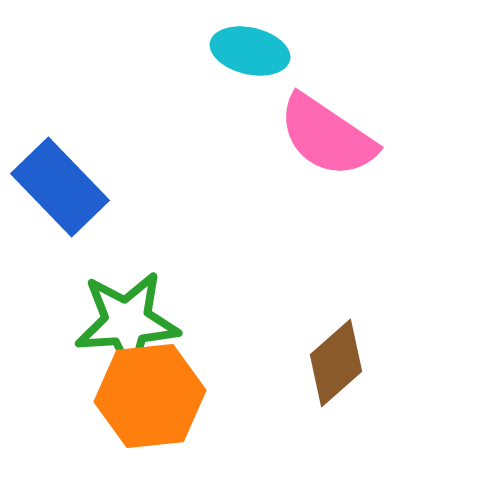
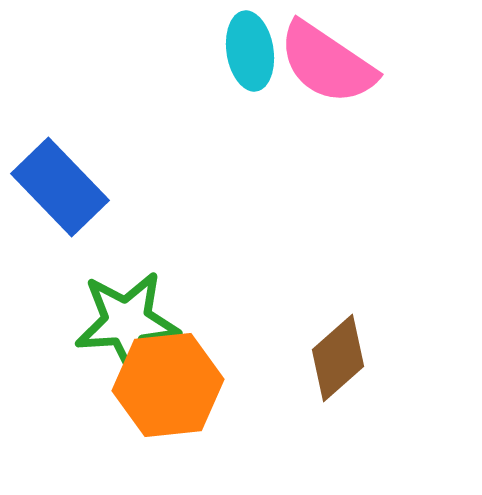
cyan ellipse: rotated 68 degrees clockwise
pink semicircle: moved 73 px up
brown diamond: moved 2 px right, 5 px up
orange hexagon: moved 18 px right, 11 px up
